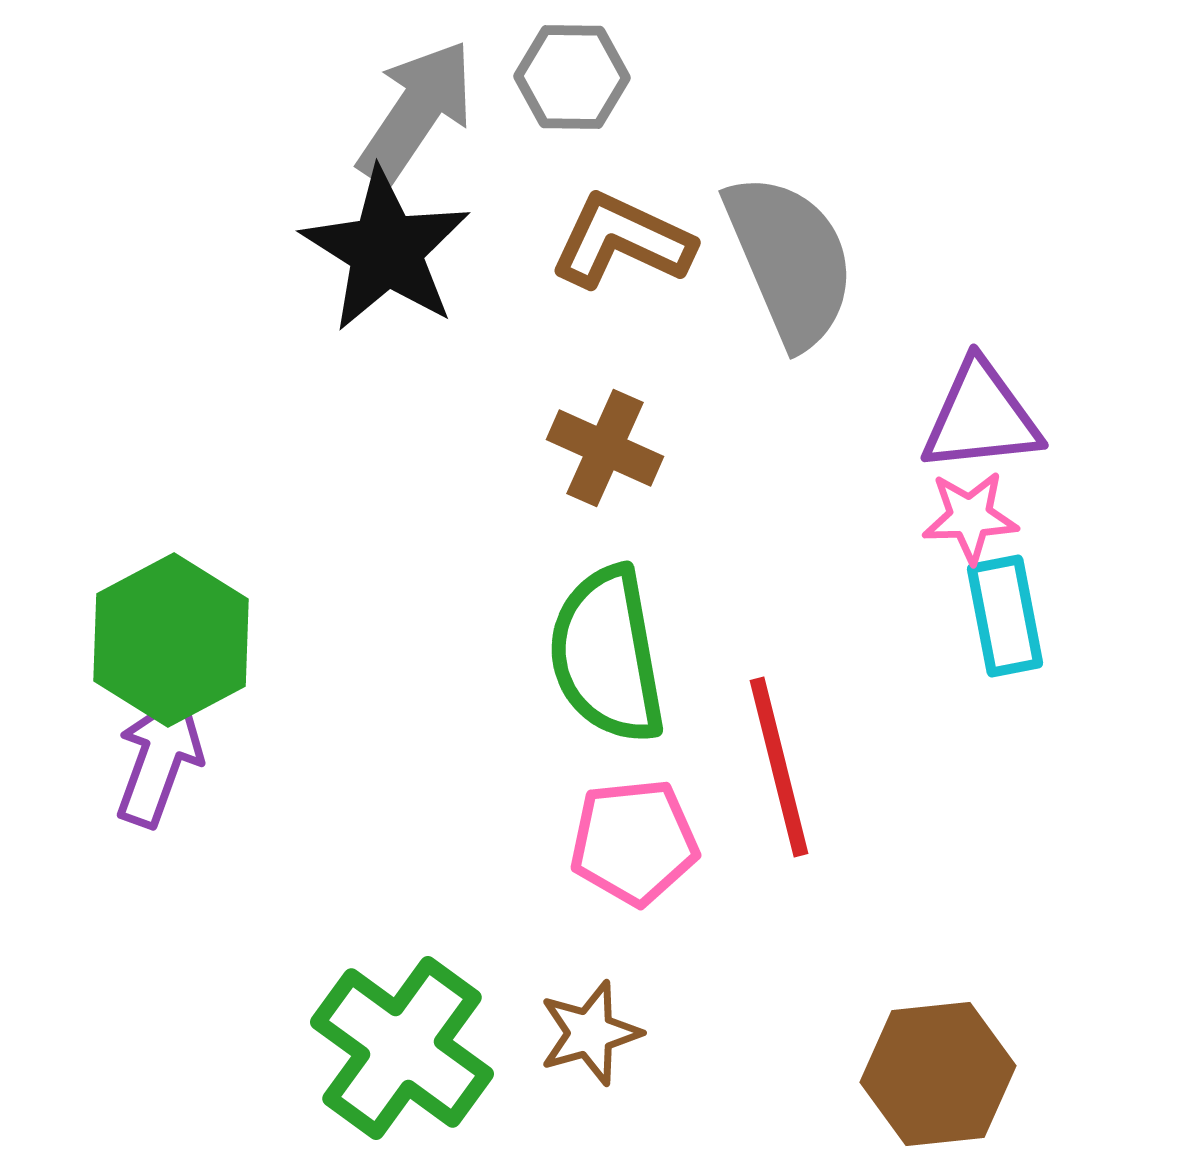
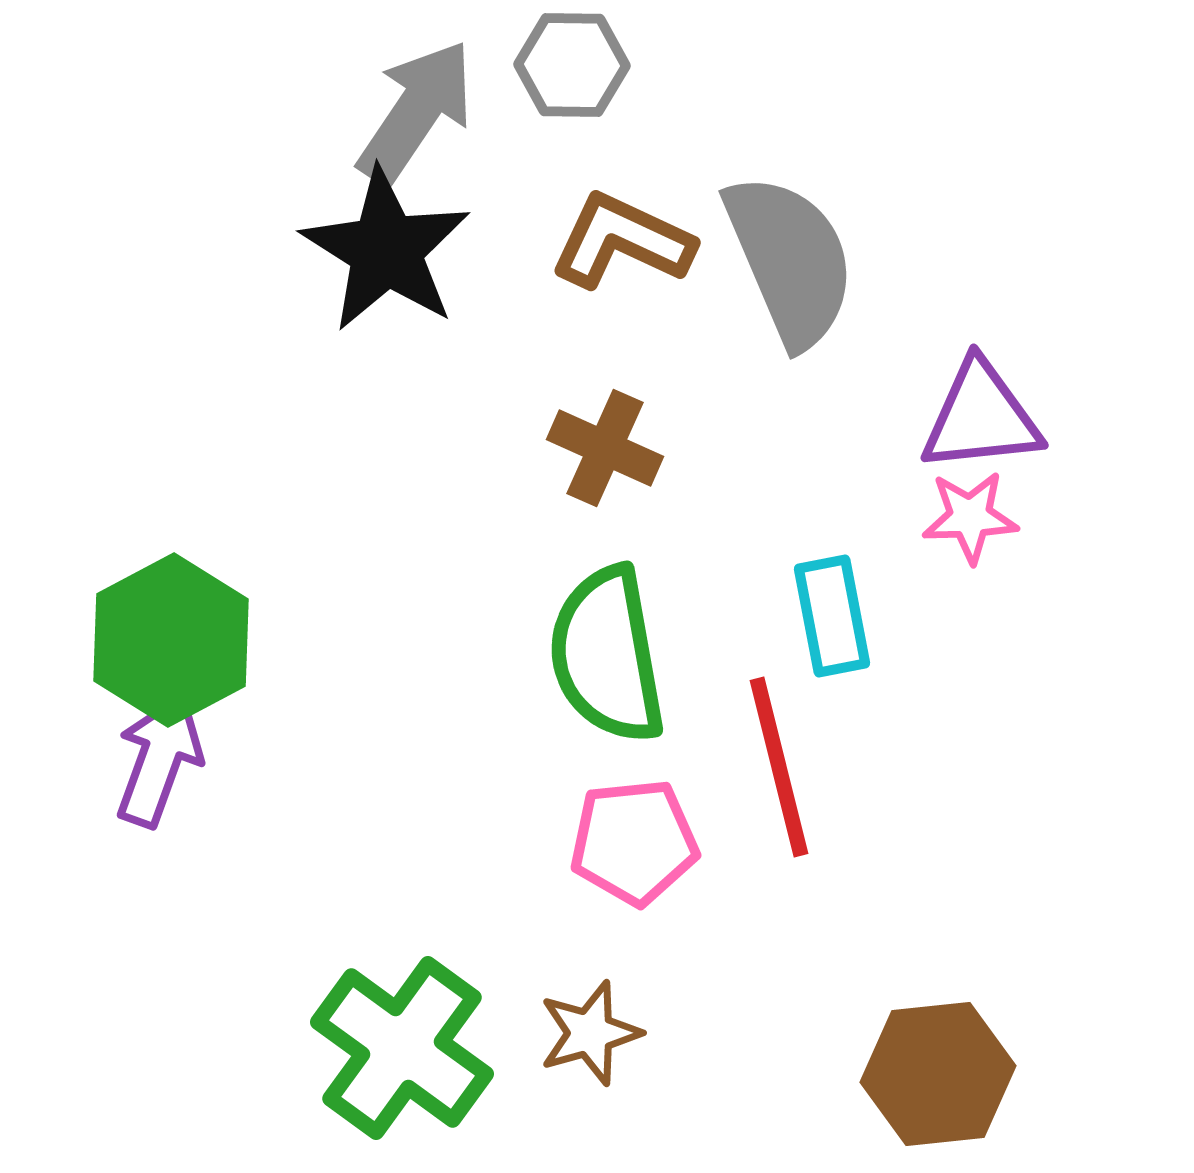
gray hexagon: moved 12 px up
cyan rectangle: moved 173 px left
